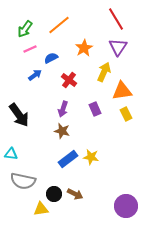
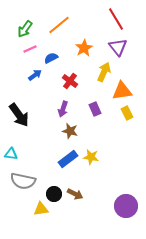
purple triangle: rotated 12 degrees counterclockwise
red cross: moved 1 px right, 1 px down
yellow rectangle: moved 1 px right, 1 px up
brown star: moved 8 px right
